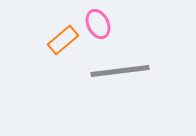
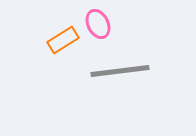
orange rectangle: rotated 8 degrees clockwise
